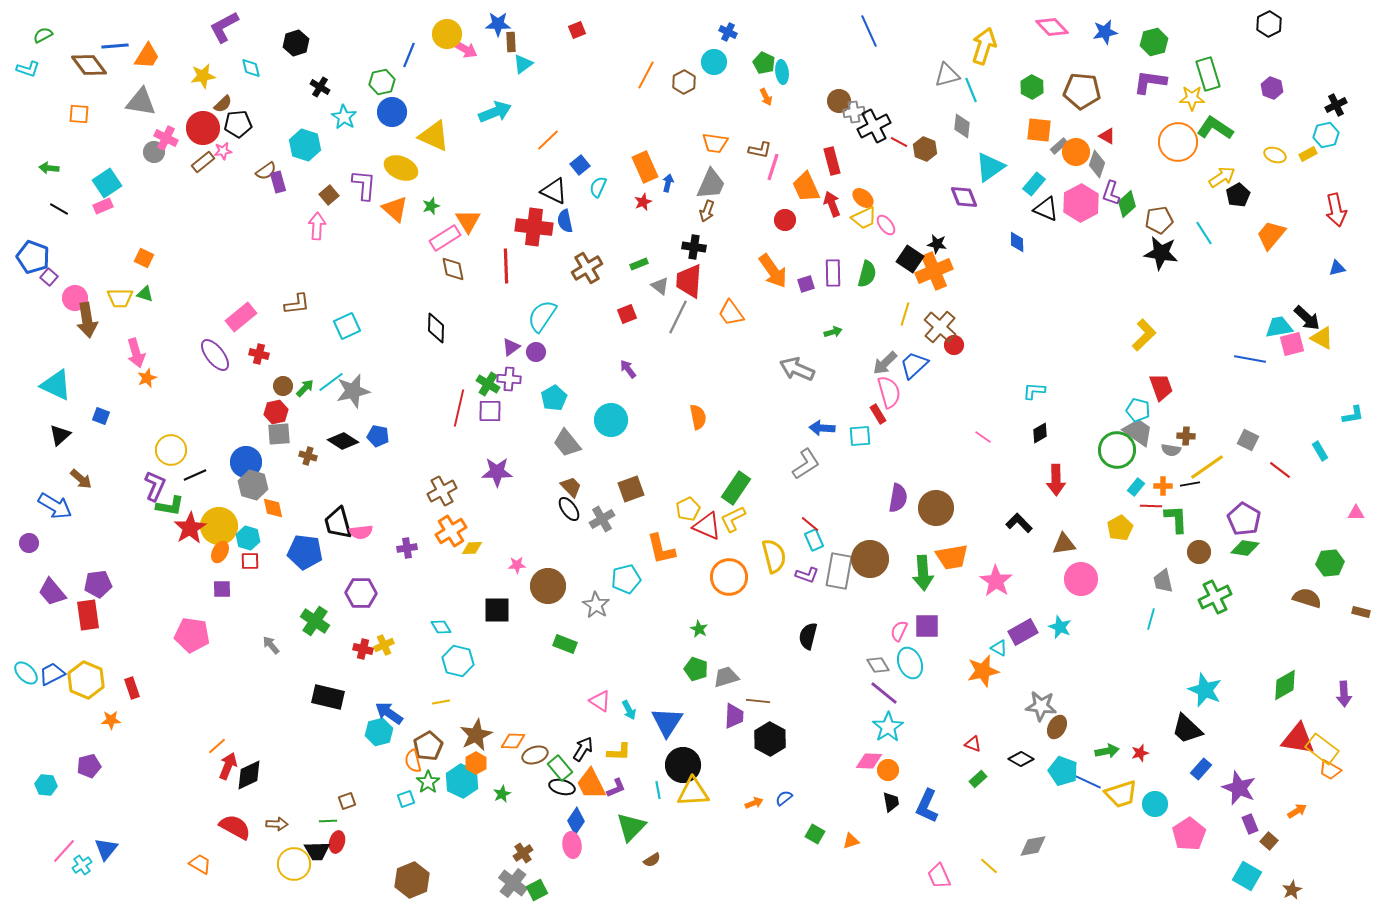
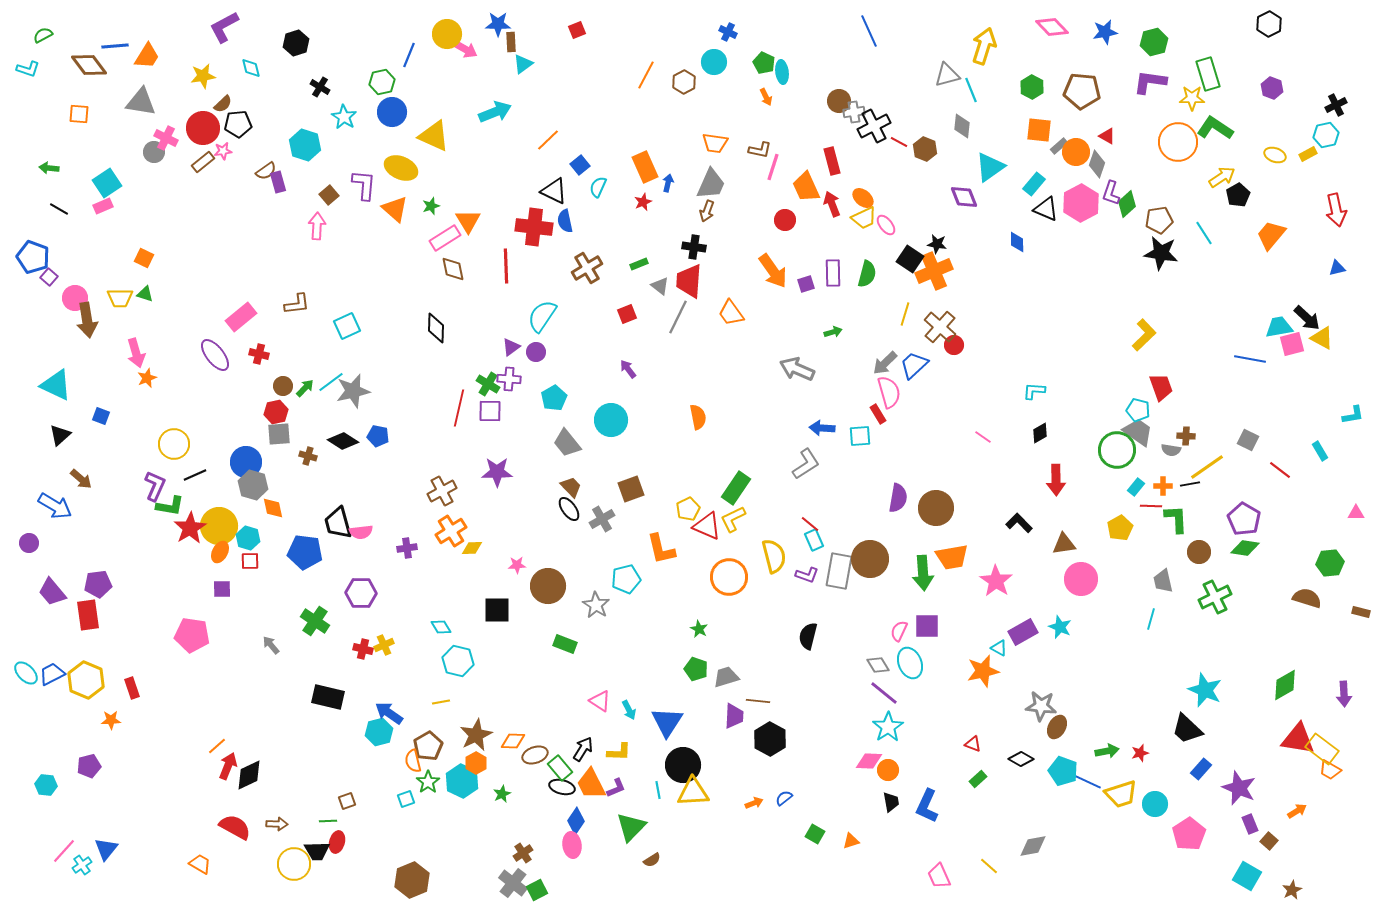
yellow circle at (171, 450): moved 3 px right, 6 px up
